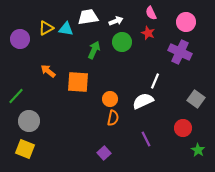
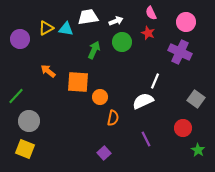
orange circle: moved 10 px left, 2 px up
